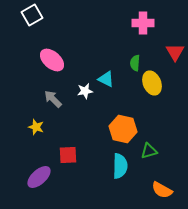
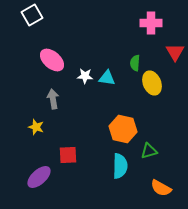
pink cross: moved 8 px right
cyan triangle: moved 1 px right, 1 px up; rotated 18 degrees counterclockwise
white star: moved 15 px up; rotated 14 degrees clockwise
gray arrow: rotated 36 degrees clockwise
orange semicircle: moved 1 px left, 2 px up
